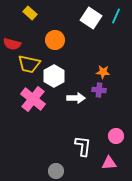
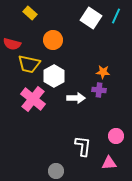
orange circle: moved 2 px left
